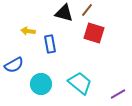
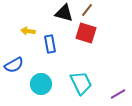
red square: moved 8 px left
cyan trapezoid: moved 1 px right; rotated 25 degrees clockwise
